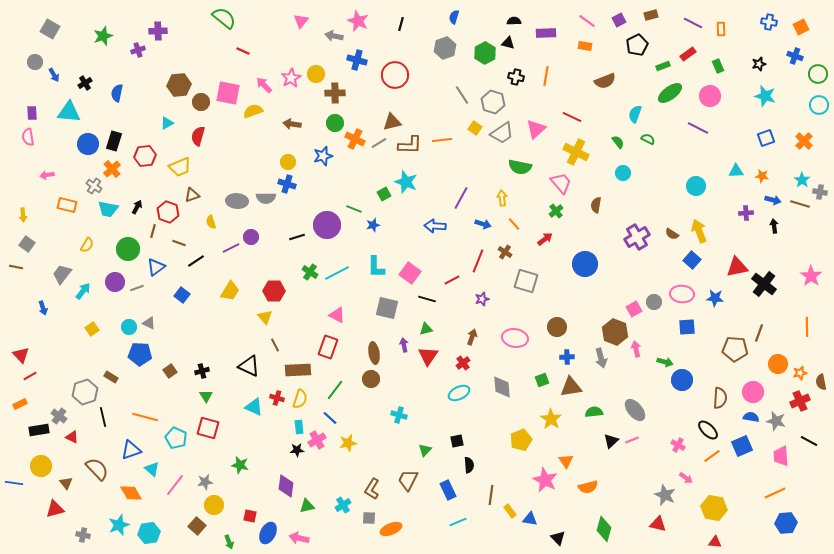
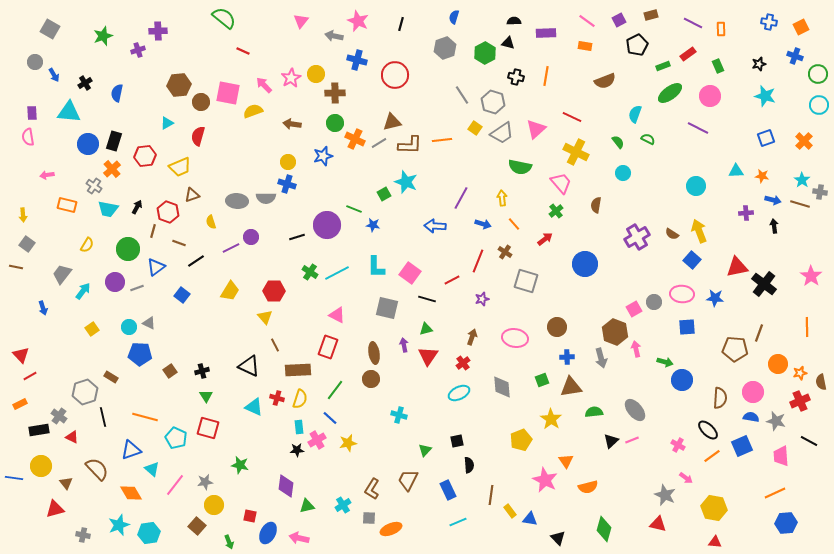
blue star at (373, 225): rotated 24 degrees clockwise
blue line at (14, 483): moved 5 px up
